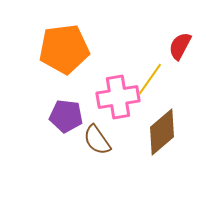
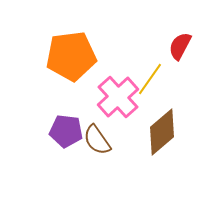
orange pentagon: moved 7 px right, 7 px down
pink cross: rotated 33 degrees counterclockwise
purple pentagon: moved 15 px down
